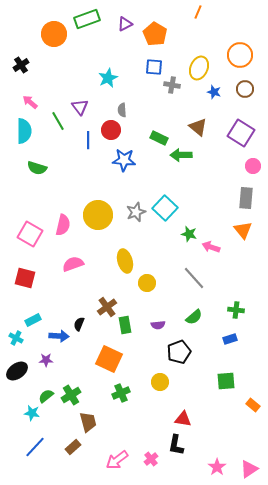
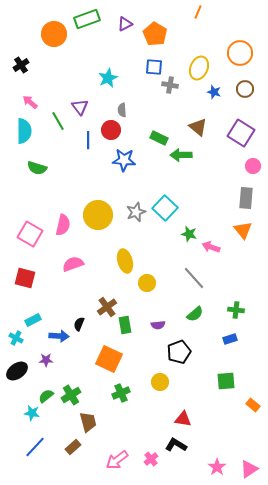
orange circle at (240, 55): moved 2 px up
gray cross at (172, 85): moved 2 px left
green semicircle at (194, 317): moved 1 px right, 3 px up
black L-shape at (176, 445): rotated 110 degrees clockwise
